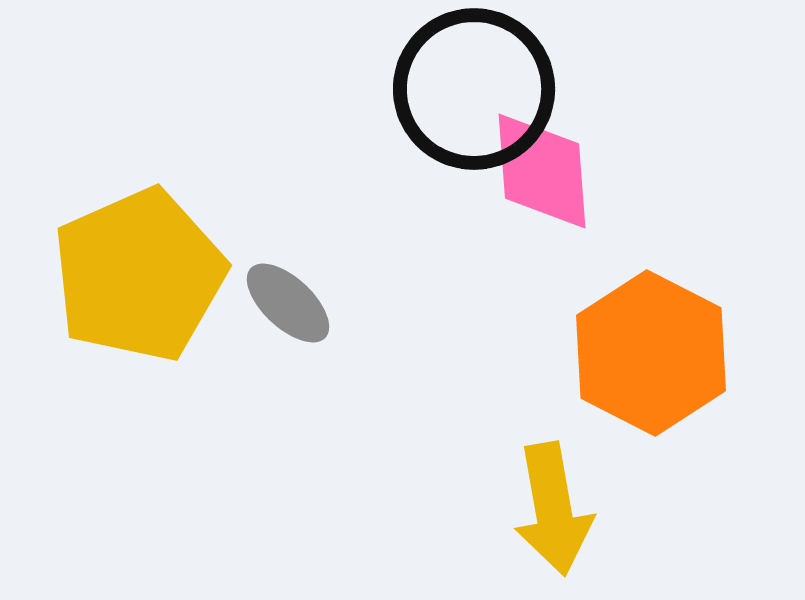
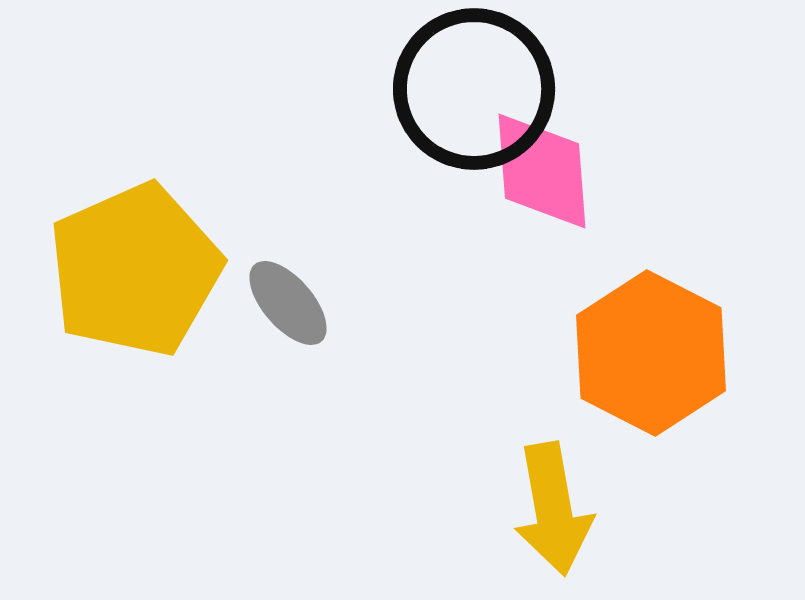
yellow pentagon: moved 4 px left, 5 px up
gray ellipse: rotated 6 degrees clockwise
